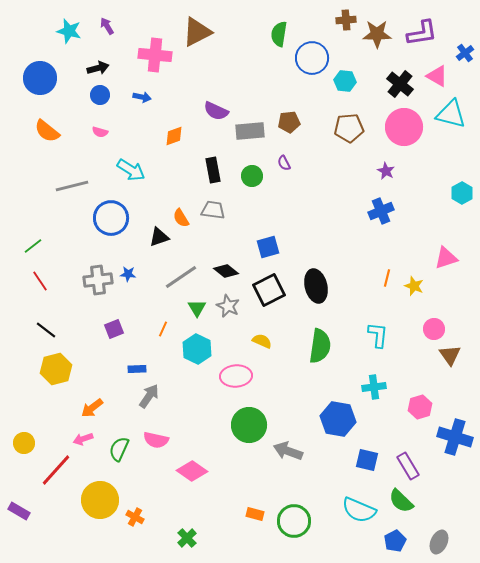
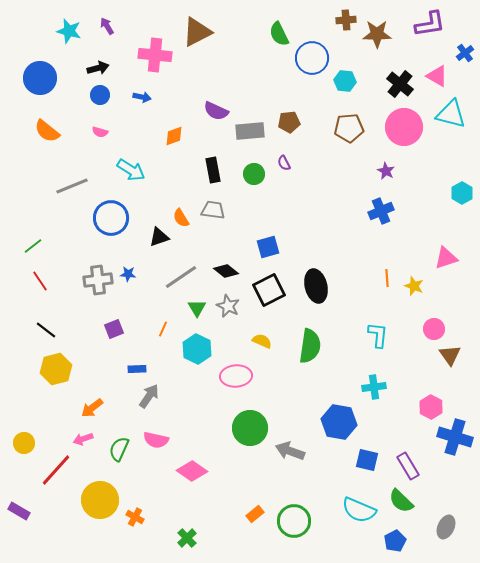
purple L-shape at (422, 33): moved 8 px right, 9 px up
green semicircle at (279, 34): rotated 35 degrees counterclockwise
green circle at (252, 176): moved 2 px right, 2 px up
gray line at (72, 186): rotated 8 degrees counterclockwise
orange line at (387, 278): rotated 18 degrees counterclockwise
green semicircle at (320, 346): moved 10 px left
pink hexagon at (420, 407): moved 11 px right; rotated 15 degrees counterclockwise
blue hexagon at (338, 419): moved 1 px right, 3 px down
green circle at (249, 425): moved 1 px right, 3 px down
gray arrow at (288, 451): moved 2 px right
orange rectangle at (255, 514): rotated 54 degrees counterclockwise
gray ellipse at (439, 542): moved 7 px right, 15 px up
